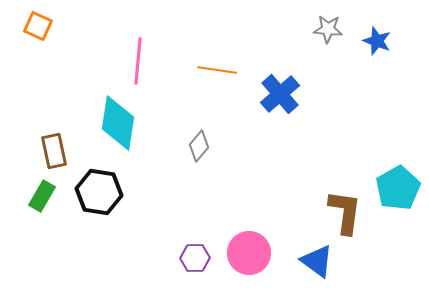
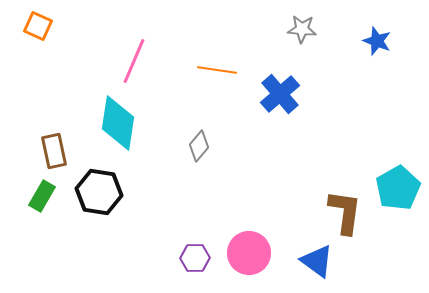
gray star: moved 26 px left
pink line: moved 4 px left; rotated 18 degrees clockwise
